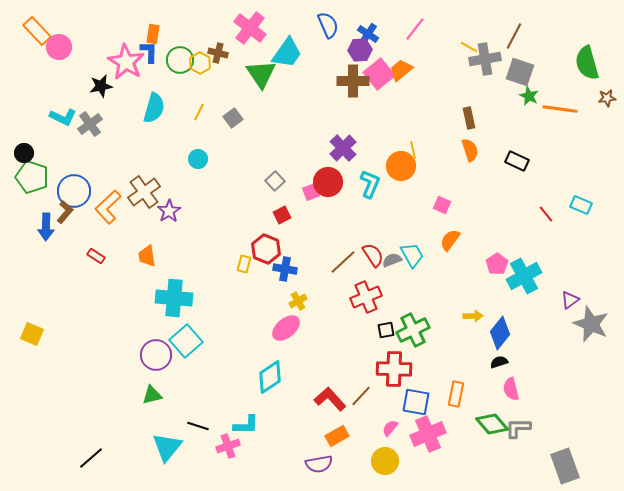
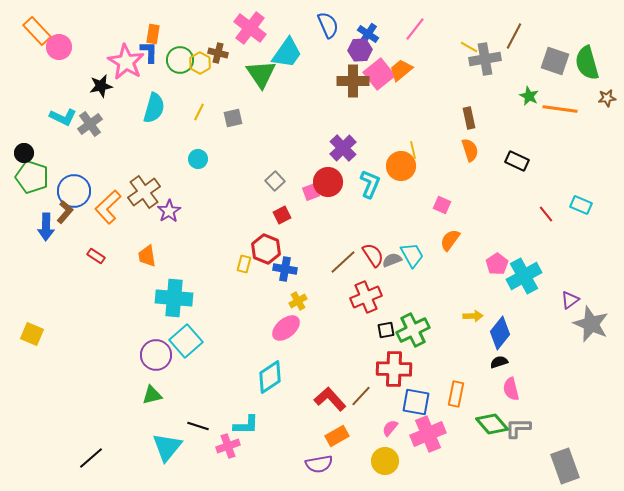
gray square at (520, 72): moved 35 px right, 11 px up
gray square at (233, 118): rotated 24 degrees clockwise
